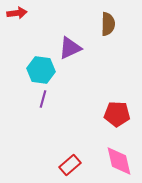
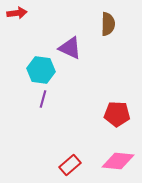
purple triangle: rotated 50 degrees clockwise
pink diamond: moved 1 px left; rotated 72 degrees counterclockwise
